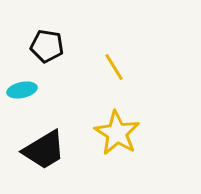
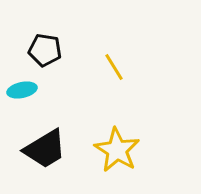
black pentagon: moved 2 px left, 4 px down
yellow star: moved 17 px down
black trapezoid: moved 1 px right, 1 px up
